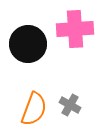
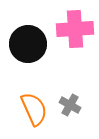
orange semicircle: rotated 44 degrees counterclockwise
